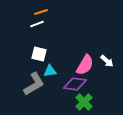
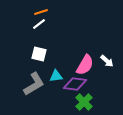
white line: moved 2 px right; rotated 16 degrees counterclockwise
cyan triangle: moved 6 px right, 5 px down
